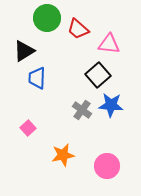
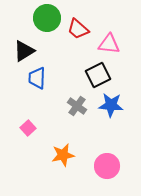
black square: rotated 15 degrees clockwise
gray cross: moved 5 px left, 4 px up
